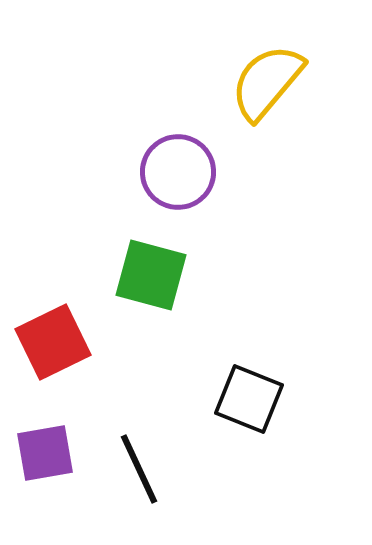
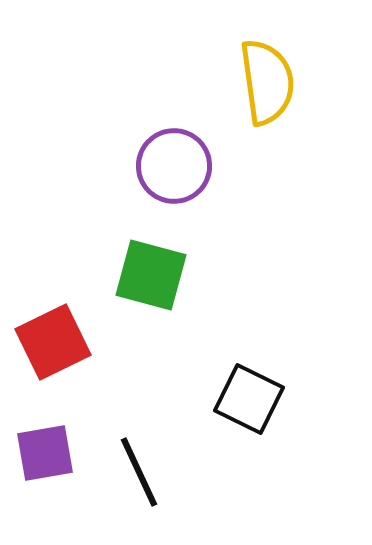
yellow semicircle: rotated 132 degrees clockwise
purple circle: moved 4 px left, 6 px up
black square: rotated 4 degrees clockwise
black line: moved 3 px down
